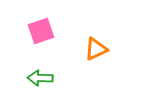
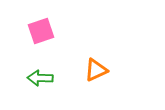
orange triangle: moved 21 px down
